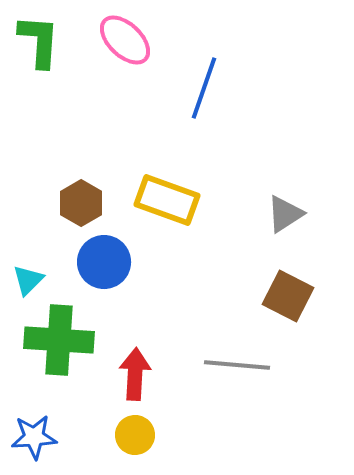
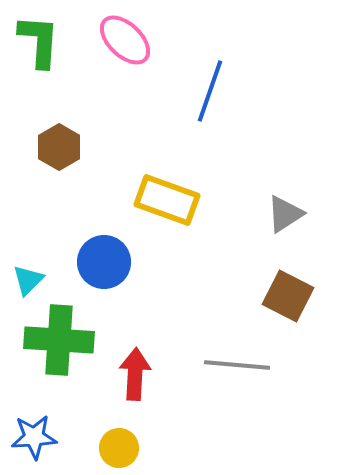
blue line: moved 6 px right, 3 px down
brown hexagon: moved 22 px left, 56 px up
yellow circle: moved 16 px left, 13 px down
